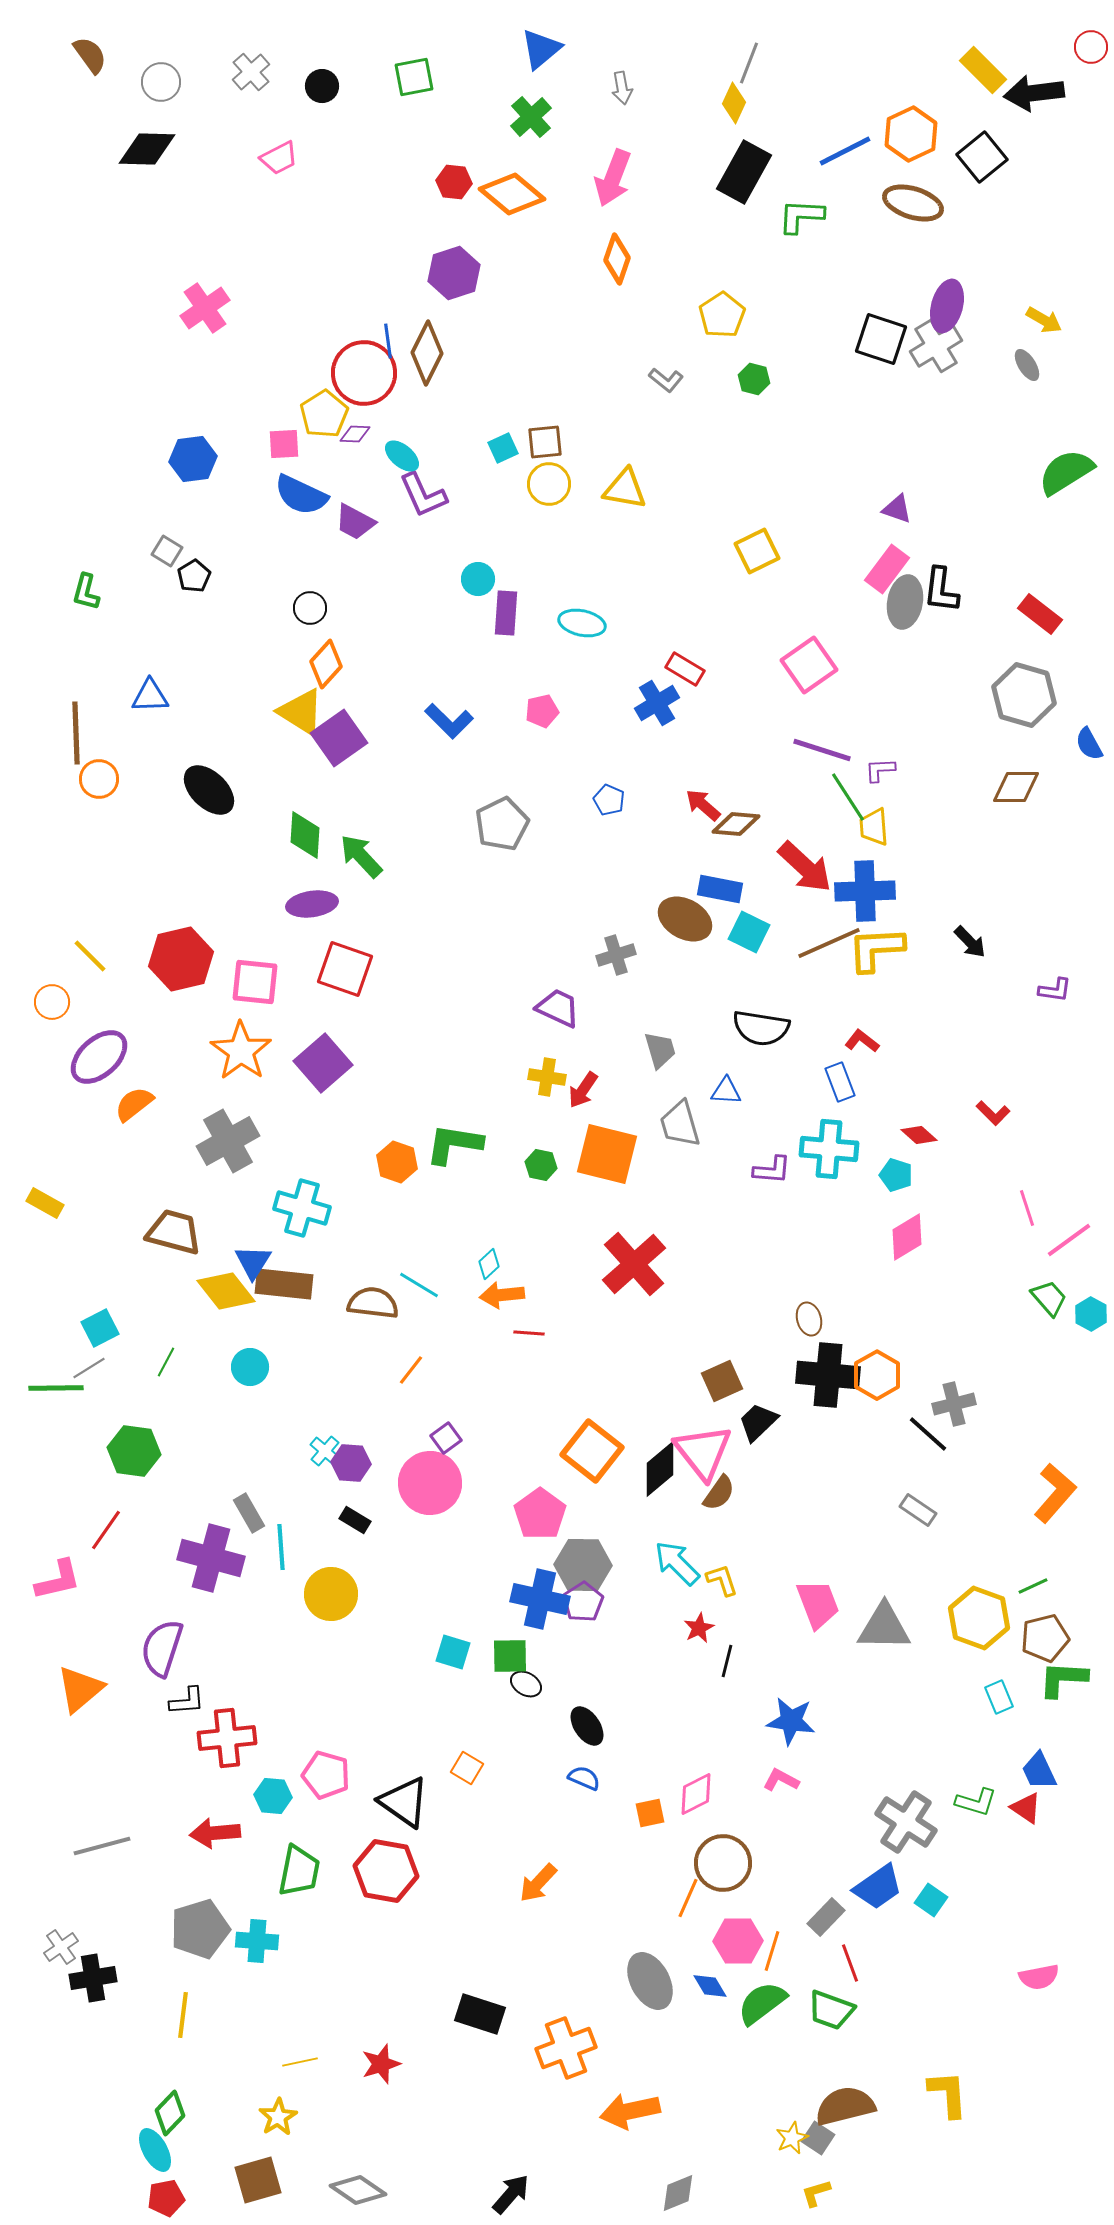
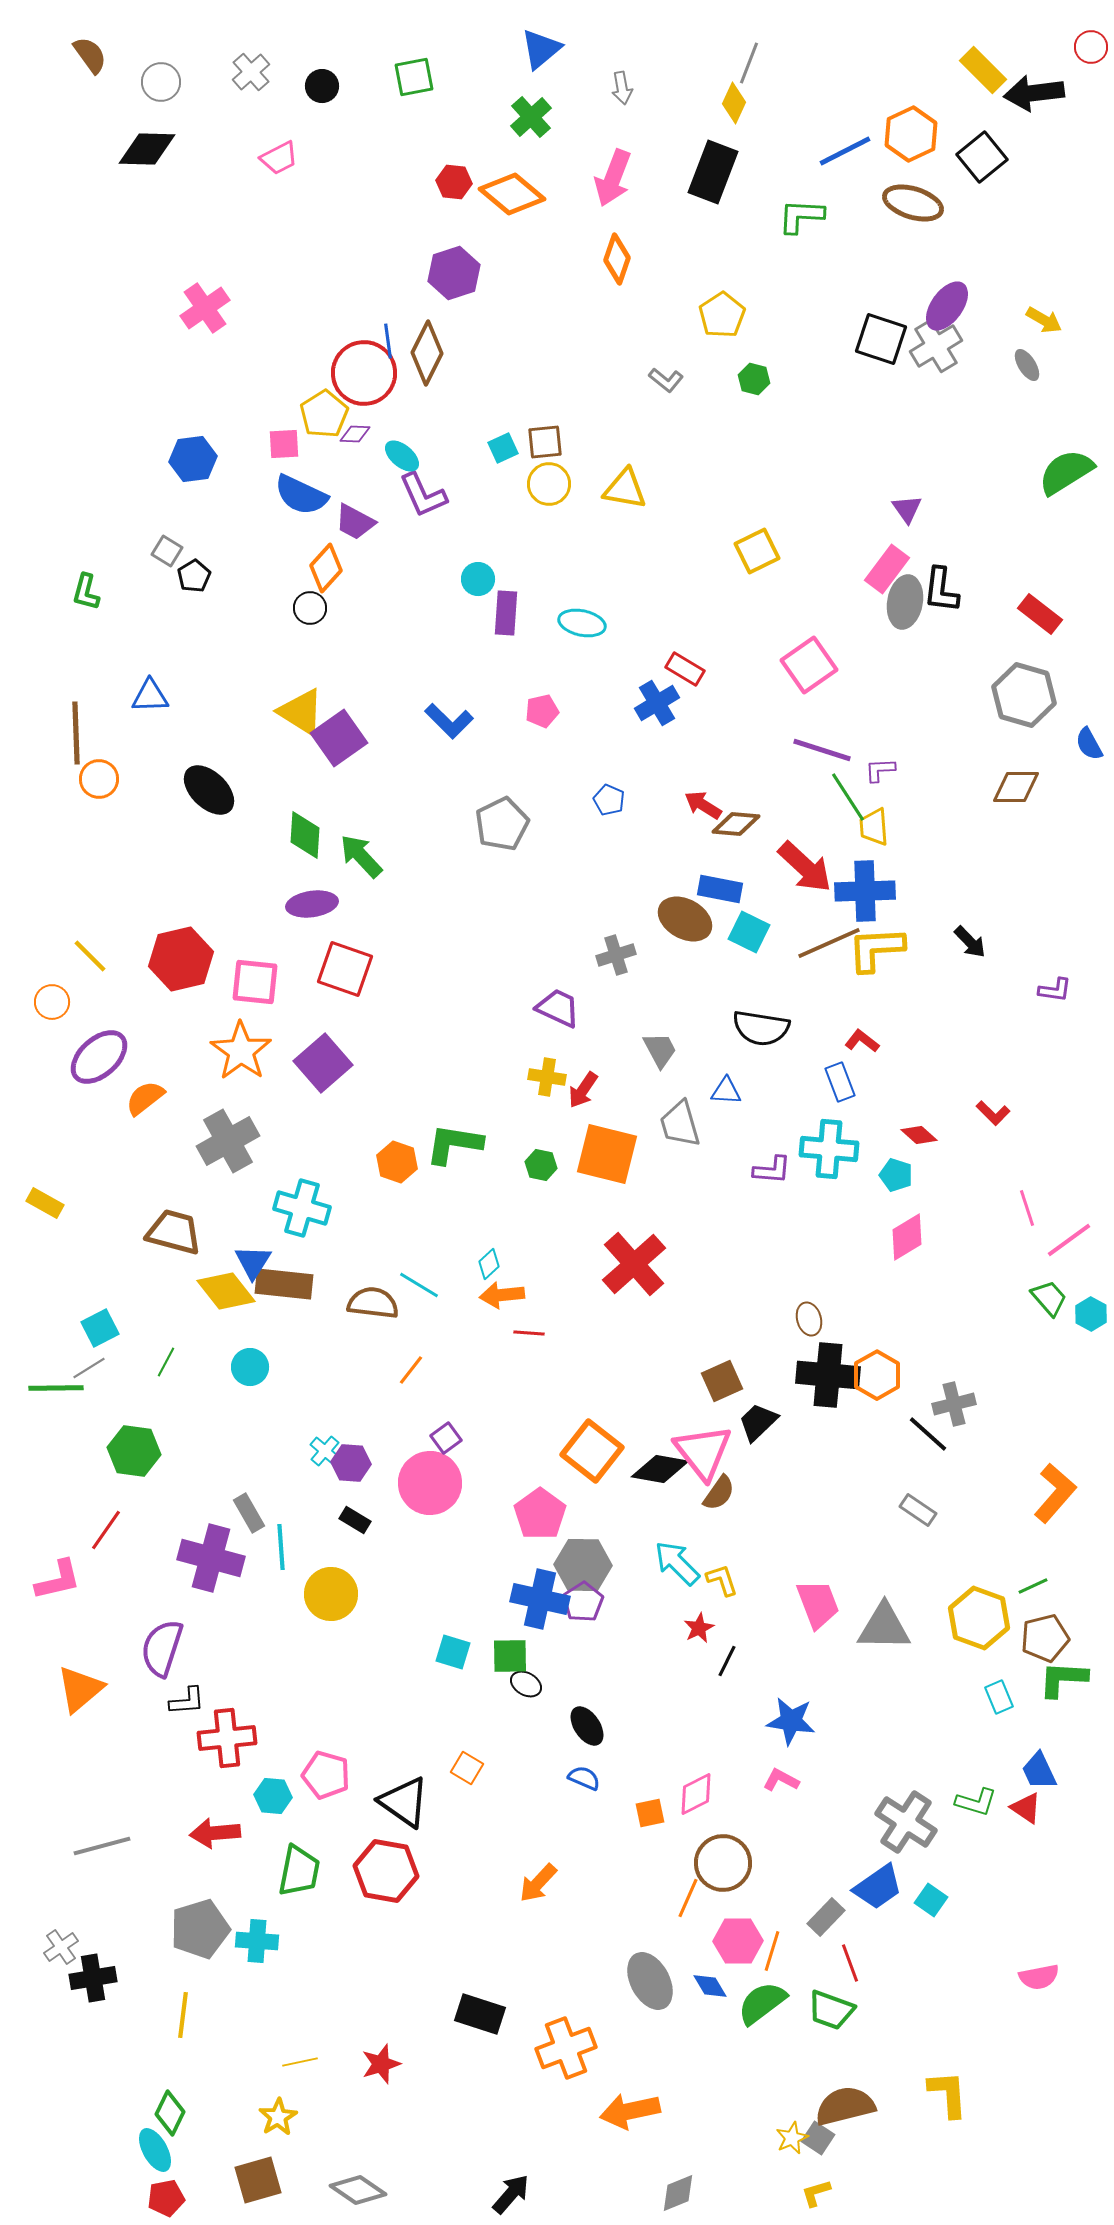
black rectangle at (744, 172): moved 31 px left; rotated 8 degrees counterclockwise
purple ellipse at (947, 306): rotated 21 degrees clockwise
purple triangle at (897, 509): moved 10 px right; rotated 36 degrees clockwise
orange diamond at (326, 664): moved 96 px up
red arrow at (703, 805): rotated 9 degrees counterclockwise
gray trapezoid at (660, 1050): rotated 12 degrees counterclockwise
orange semicircle at (134, 1104): moved 11 px right, 6 px up
black diamond at (660, 1469): rotated 50 degrees clockwise
black line at (727, 1661): rotated 12 degrees clockwise
green diamond at (170, 2113): rotated 18 degrees counterclockwise
